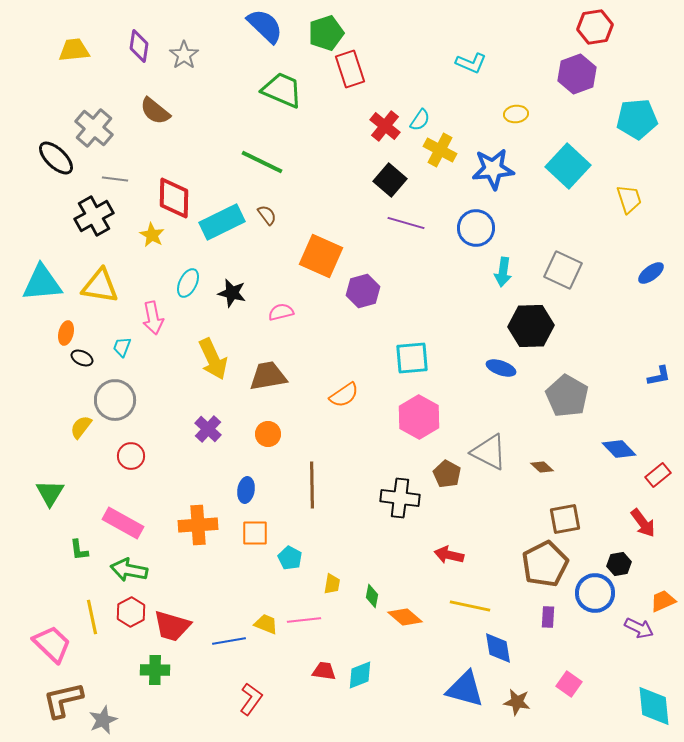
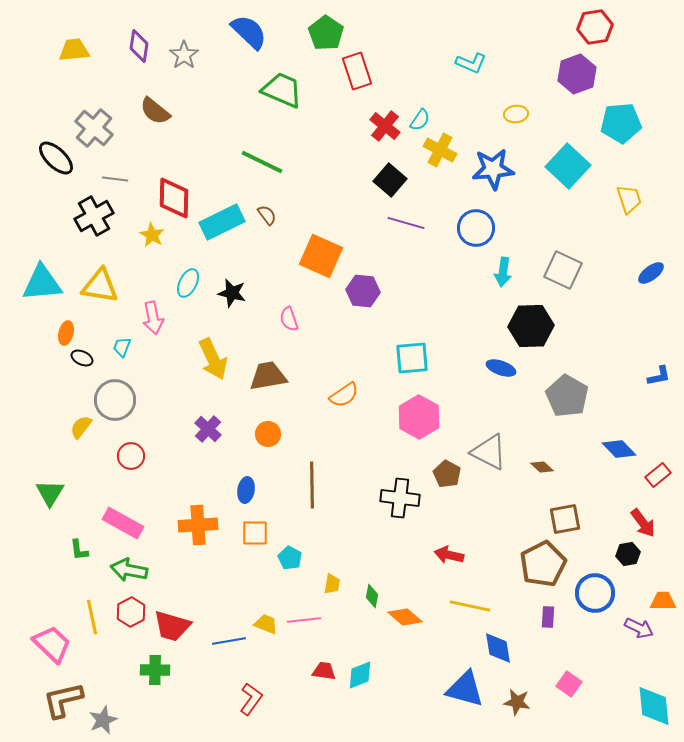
blue semicircle at (265, 26): moved 16 px left, 6 px down
green pentagon at (326, 33): rotated 20 degrees counterclockwise
red rectangle at (350, 69): moved 7 px right, 2 px down
cyan pentagon at (637, 119): moved 16 px left, 4 px down
purple hexagon at (363, 291): rotated 20 degrees clockwise
pink semicircle at (281, 312): moved 8 px right, 7 px down; rotated 95 degrees counterclockwise
brown pentagon at (545, 564): moved 2 px left
black hexagon at (619, 564): moved 9 px right, 10 px up
orange trapezoid at (663, 601): rotated 24 degrees clockwise
